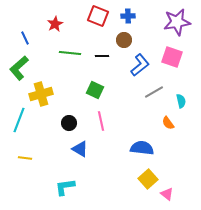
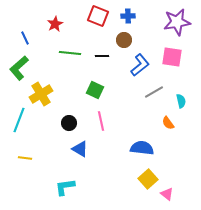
pink square: rotated 10 degrees counterclockwise
yellow cross: rotated 15 degrees counterclockwise
